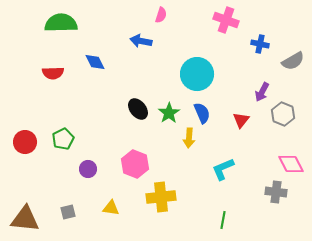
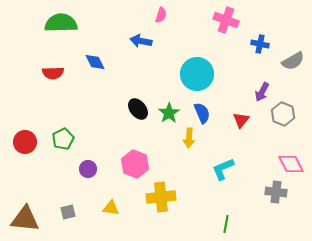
green line: moved 3 px right, 4 px down
